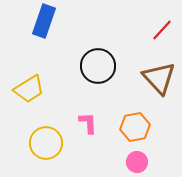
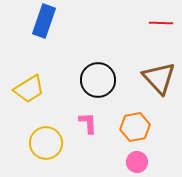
red line: moved 1 px left, 7 px up; rotated 50 degrees clockwise
black circle: moved 14 px down
